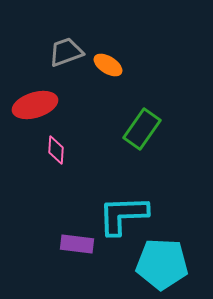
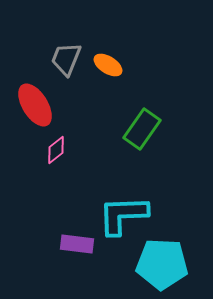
gray trapezoid: moved 7 px down; rotated 48 degrees counterclockwise
red ellipse: rotated 75 degrees clockwise
pink diamond: rotated 48 degrees clockwise
